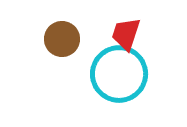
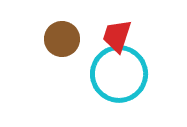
red trapezoid: moved 9 px left, 2 px down
